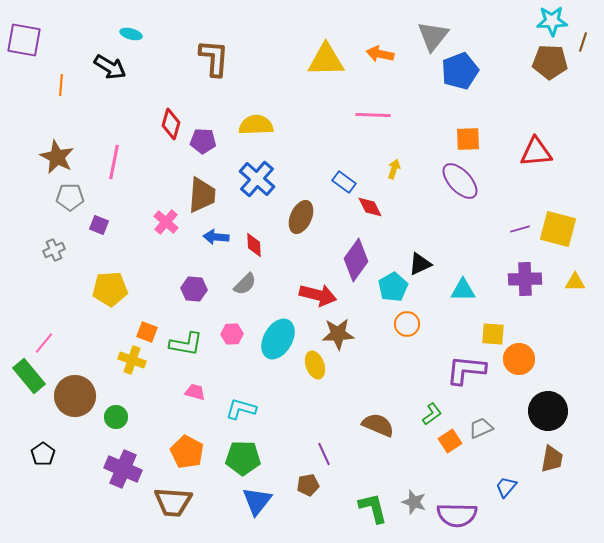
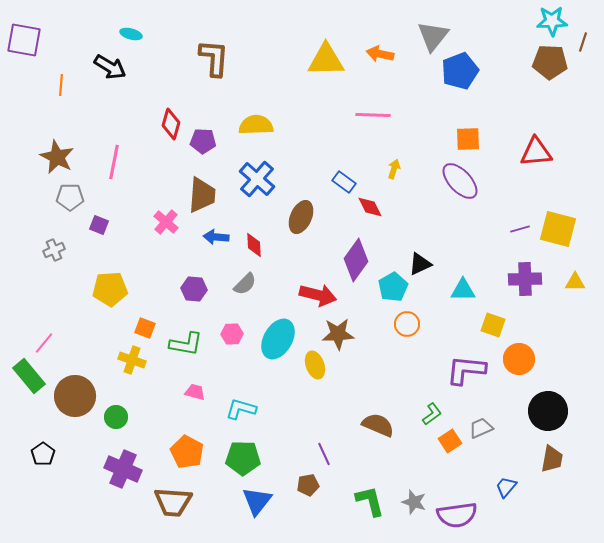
orange square at (147, 332): moved 2 px left, 4 px up
yellow square at (493, 334): moved 9 px up; rotated 15 degrees clockwise
green L-shape at (373, 508): moved 3 px left, 7 px up
purple semicircle at (457, 515): rotated 9 degrees counterclockwise
